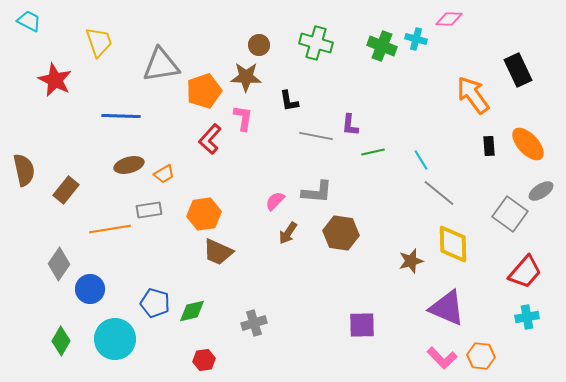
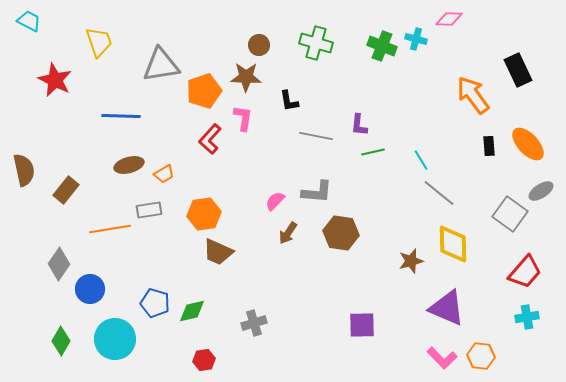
purple L-shape at (350, 125): moved 9 px right
